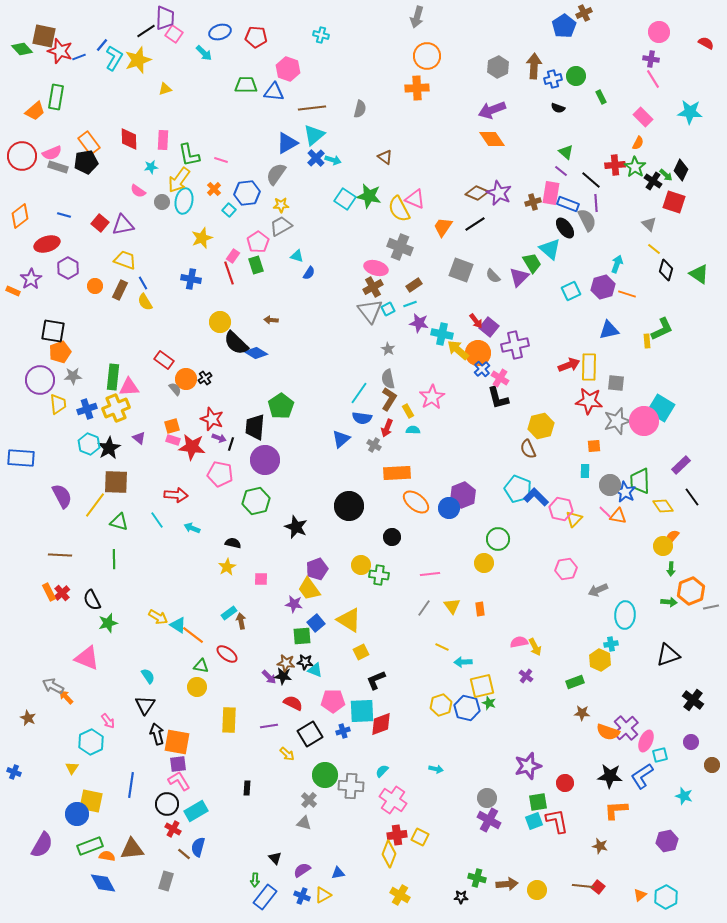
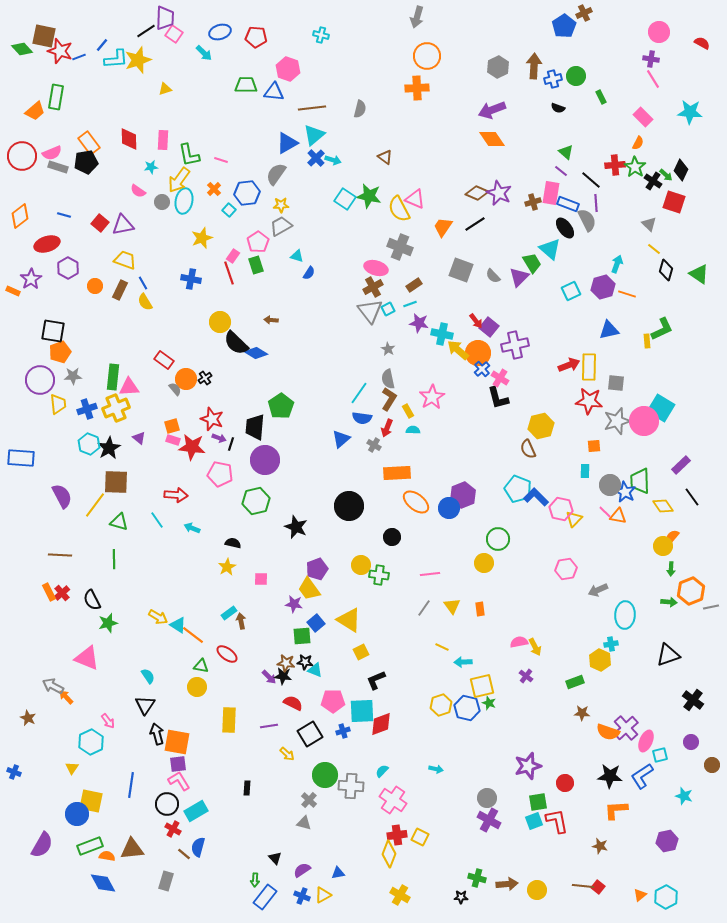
red semicircle at (706, 43): moved 4 px left
cyan L-shape at (114, 58): moved 2 px right, 1 px down; rotated 55 degrees clockwise
